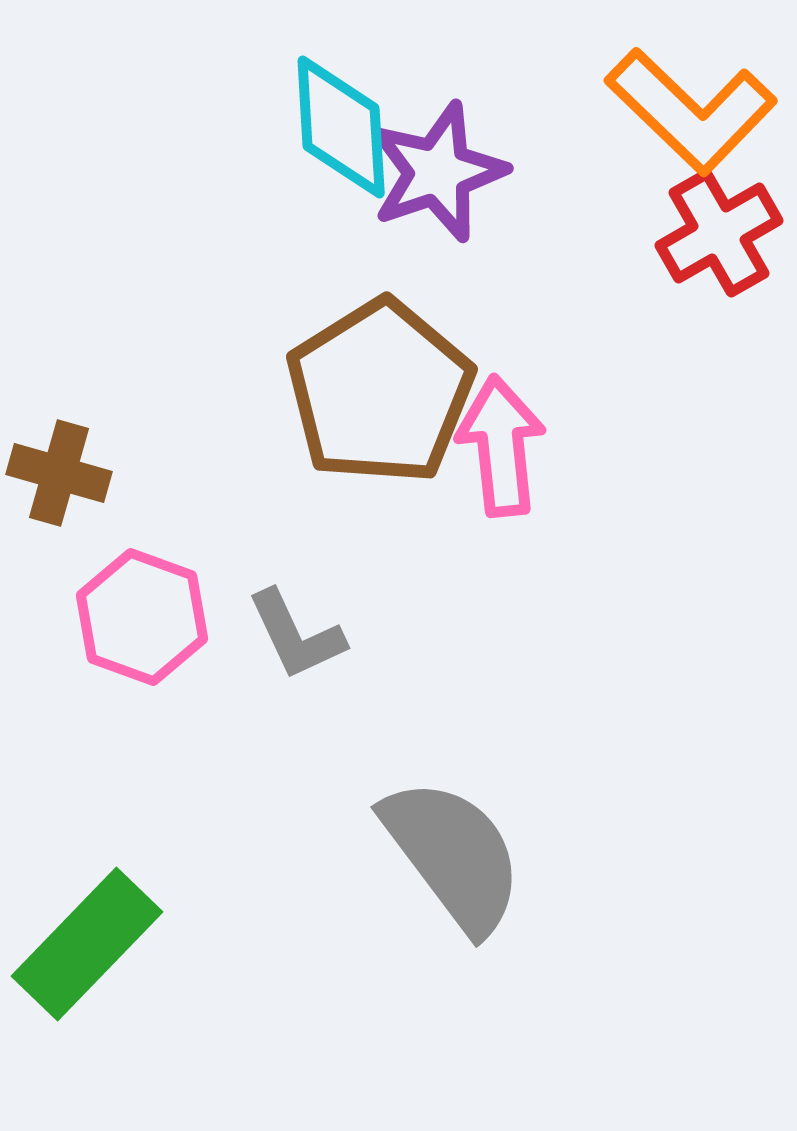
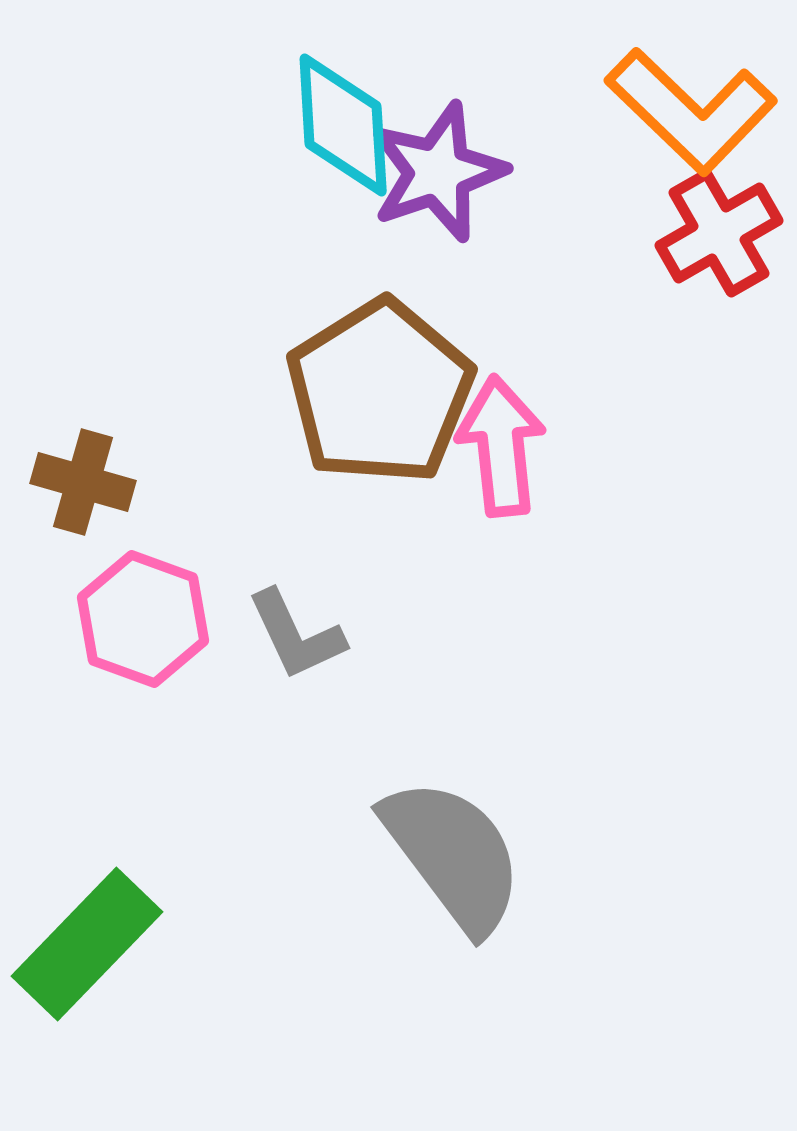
cyan diamond: moved 2 px right, 2 px up
brown cross: moved 24 px right, 9 px down
pink hexagon: moved 1 px right, 2 px down
